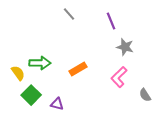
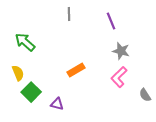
gray line: rotated 40 degrees clockwise
gray star: moved 4 px left, 4 px down
green arrow: moved 15 px left, 21 px up; rotated 140 degrees counterclockwise
orange rectangle: moved 2 px left, 1 px down
yellow semicircle: rotated 14 degrees clockwise
green square: moved 3 px up
